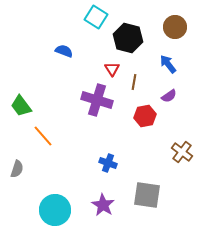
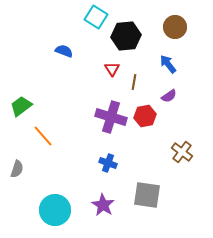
black hexagon: moved 2 px left, 2 px up; rotated 20 degrees counterclockwise
purple cross: moved 14 px right, 17 px down
green trapezoid: rotated 90 degrees clockwise
